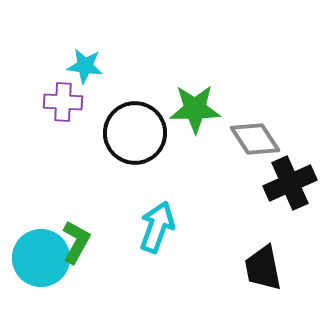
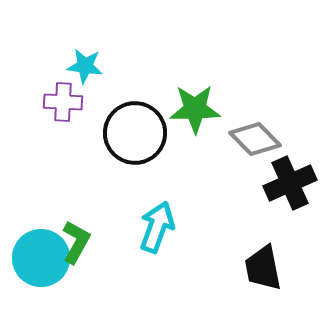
gray diamond: rotated 12 degrees counterclockwise
